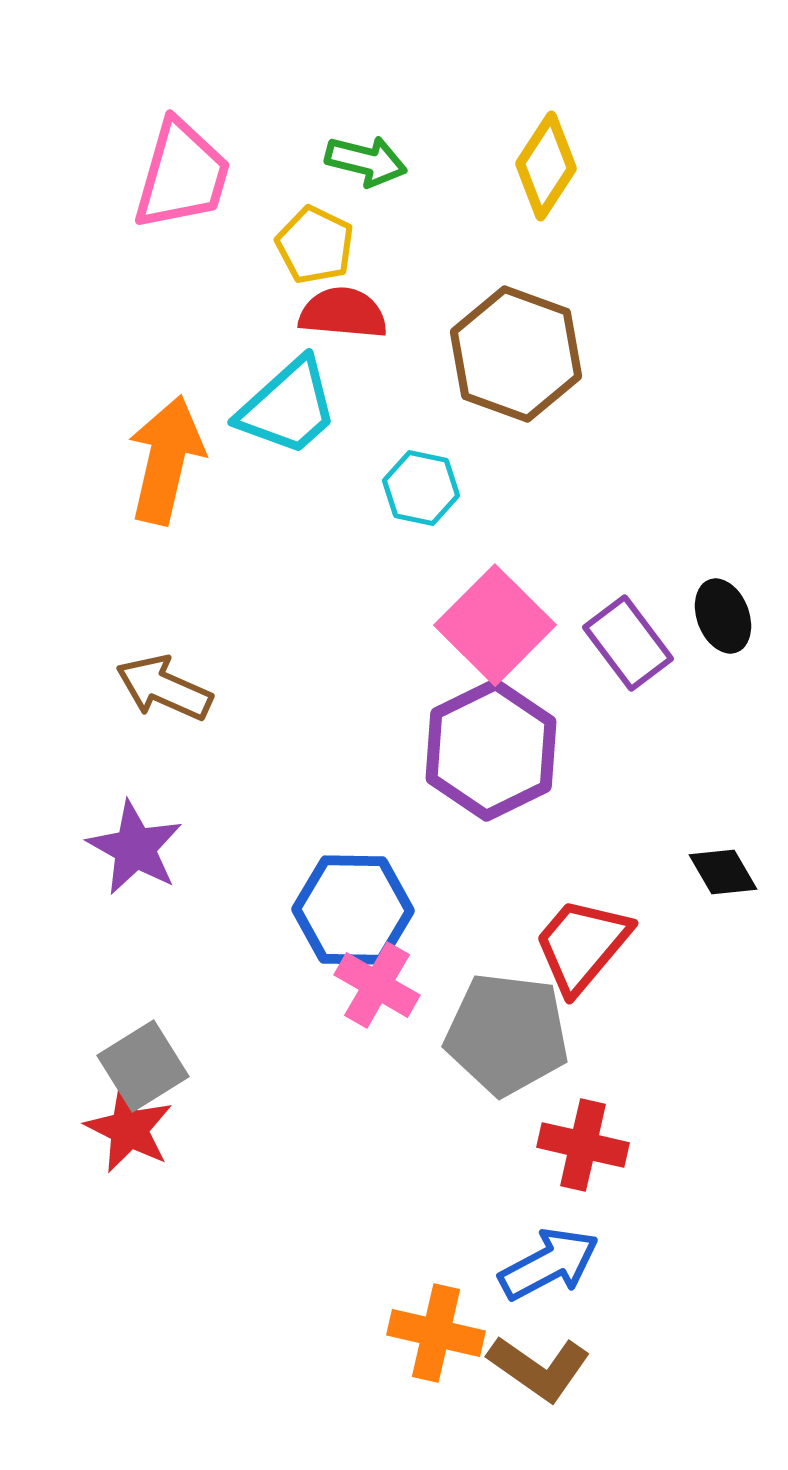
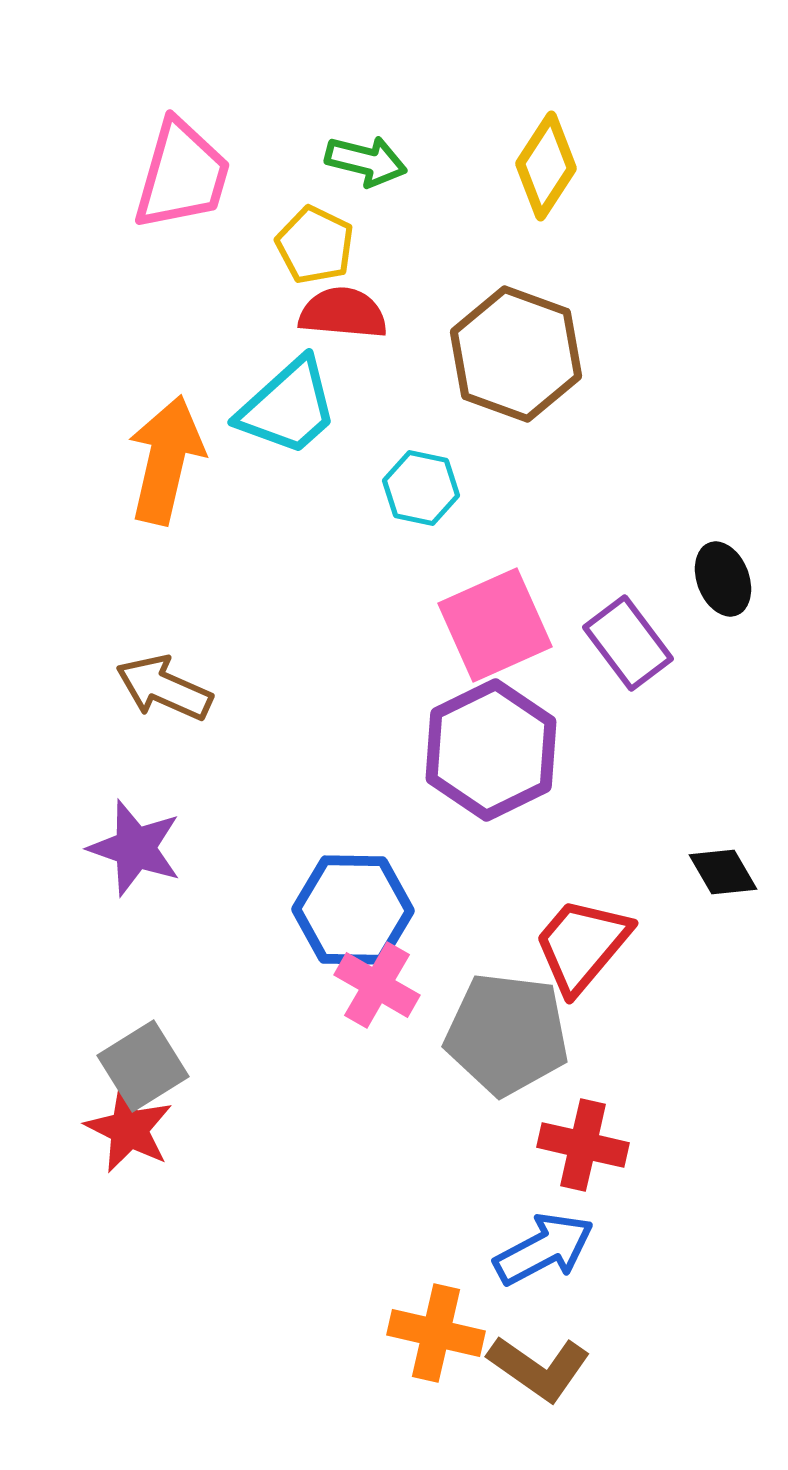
black ellipse: moved 37 px up
pink square: rotated 21 degrees clockwise
purple star: rotated 10 degrees counterclockwise
blue arrow: moved 5 px left, 15 px up
